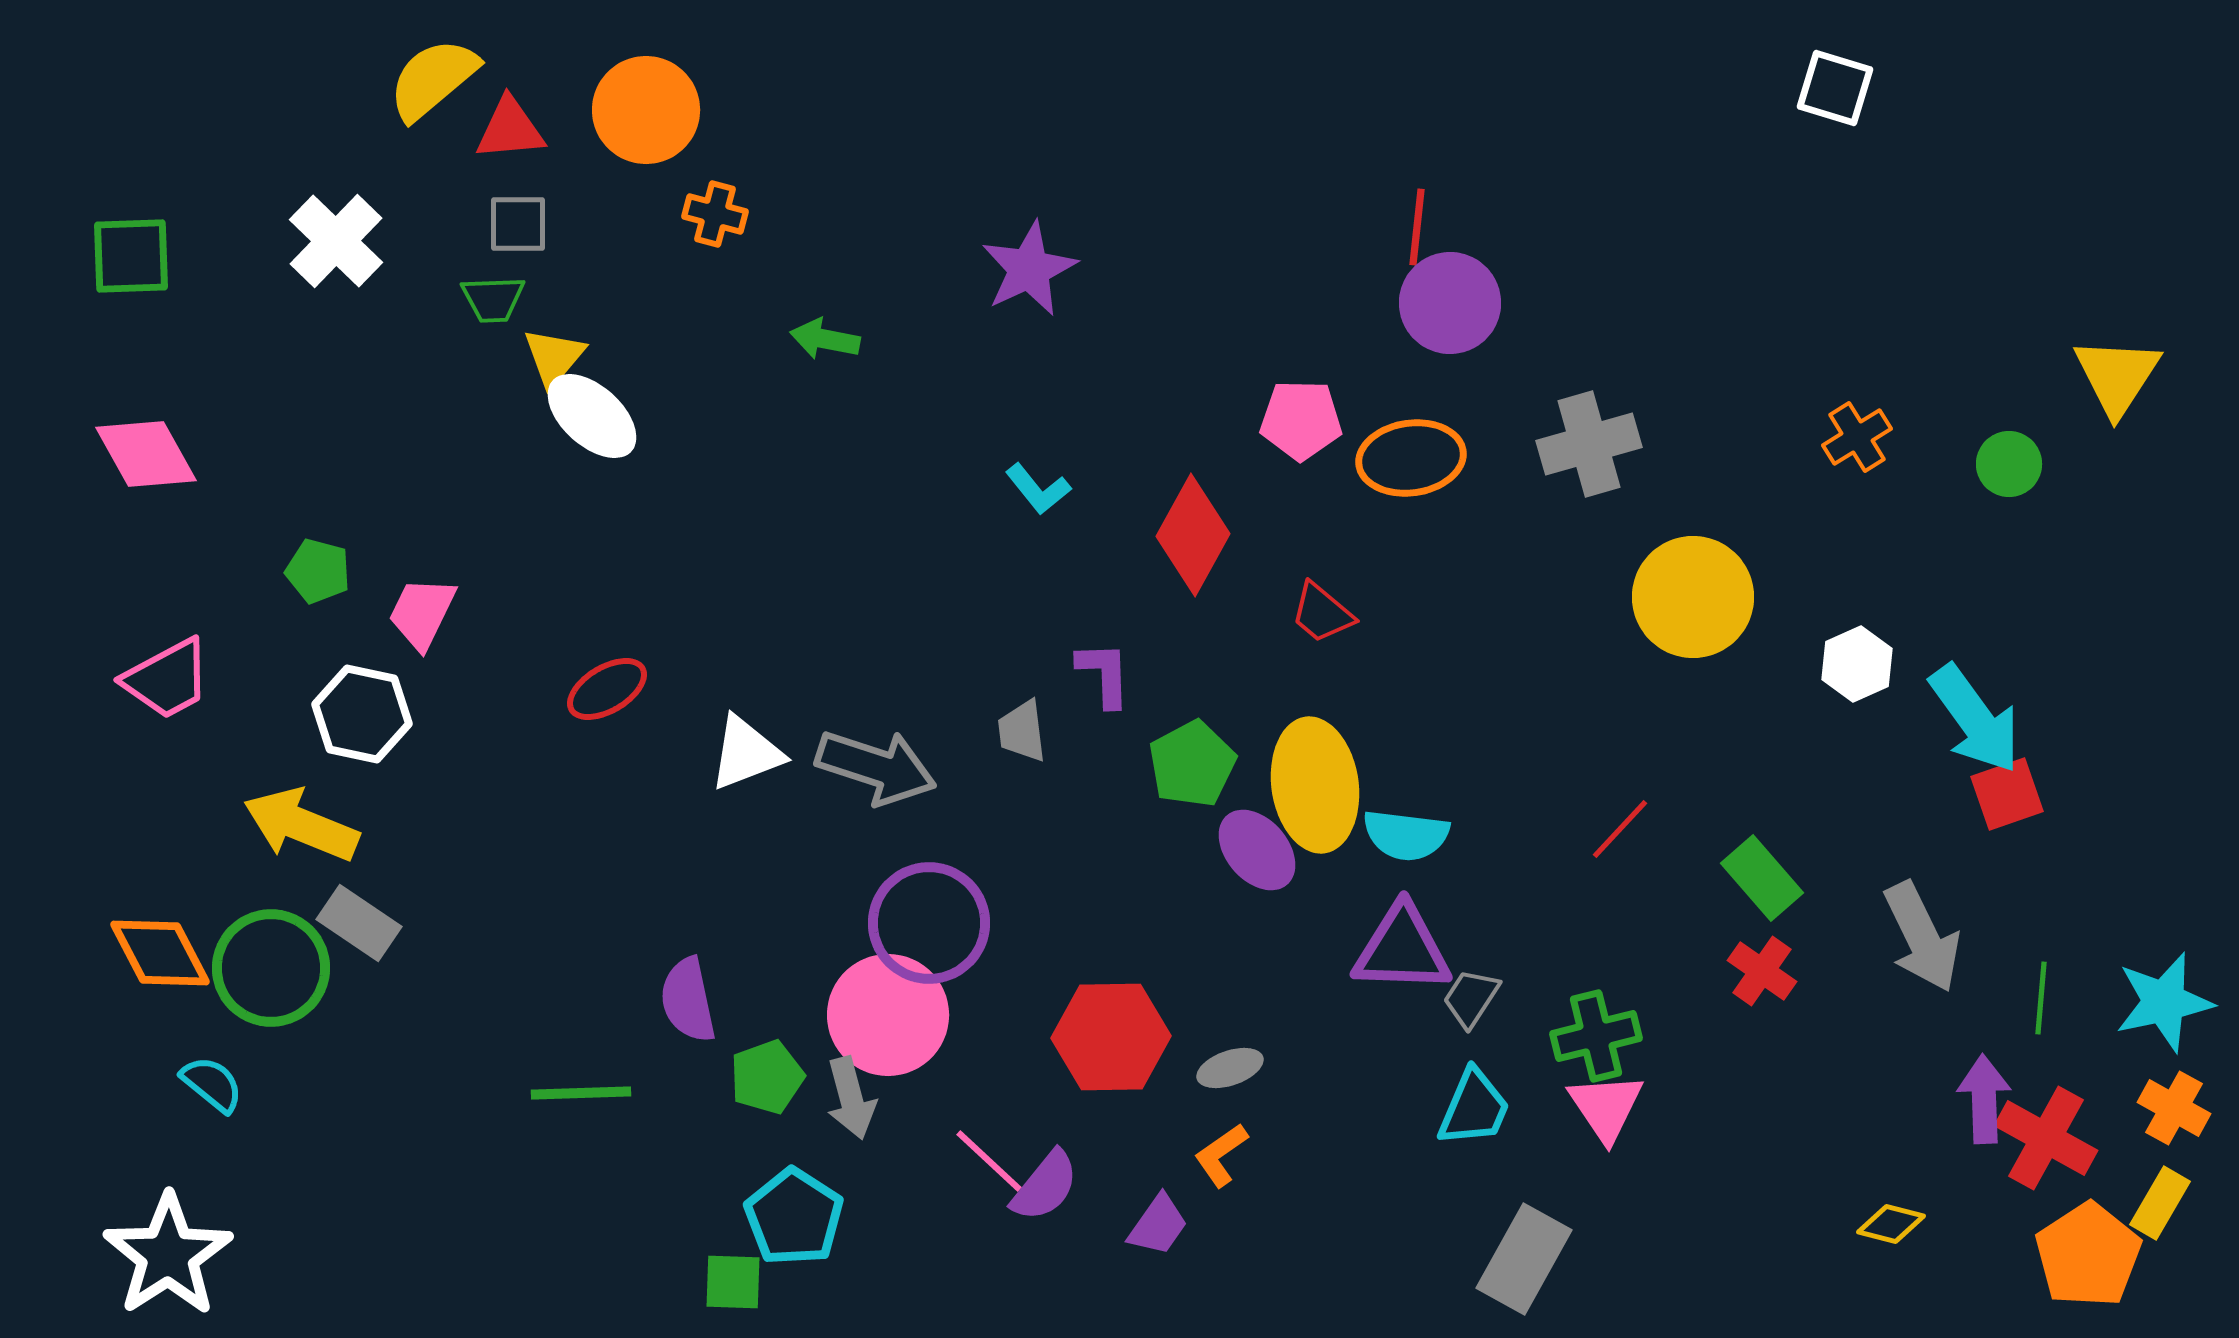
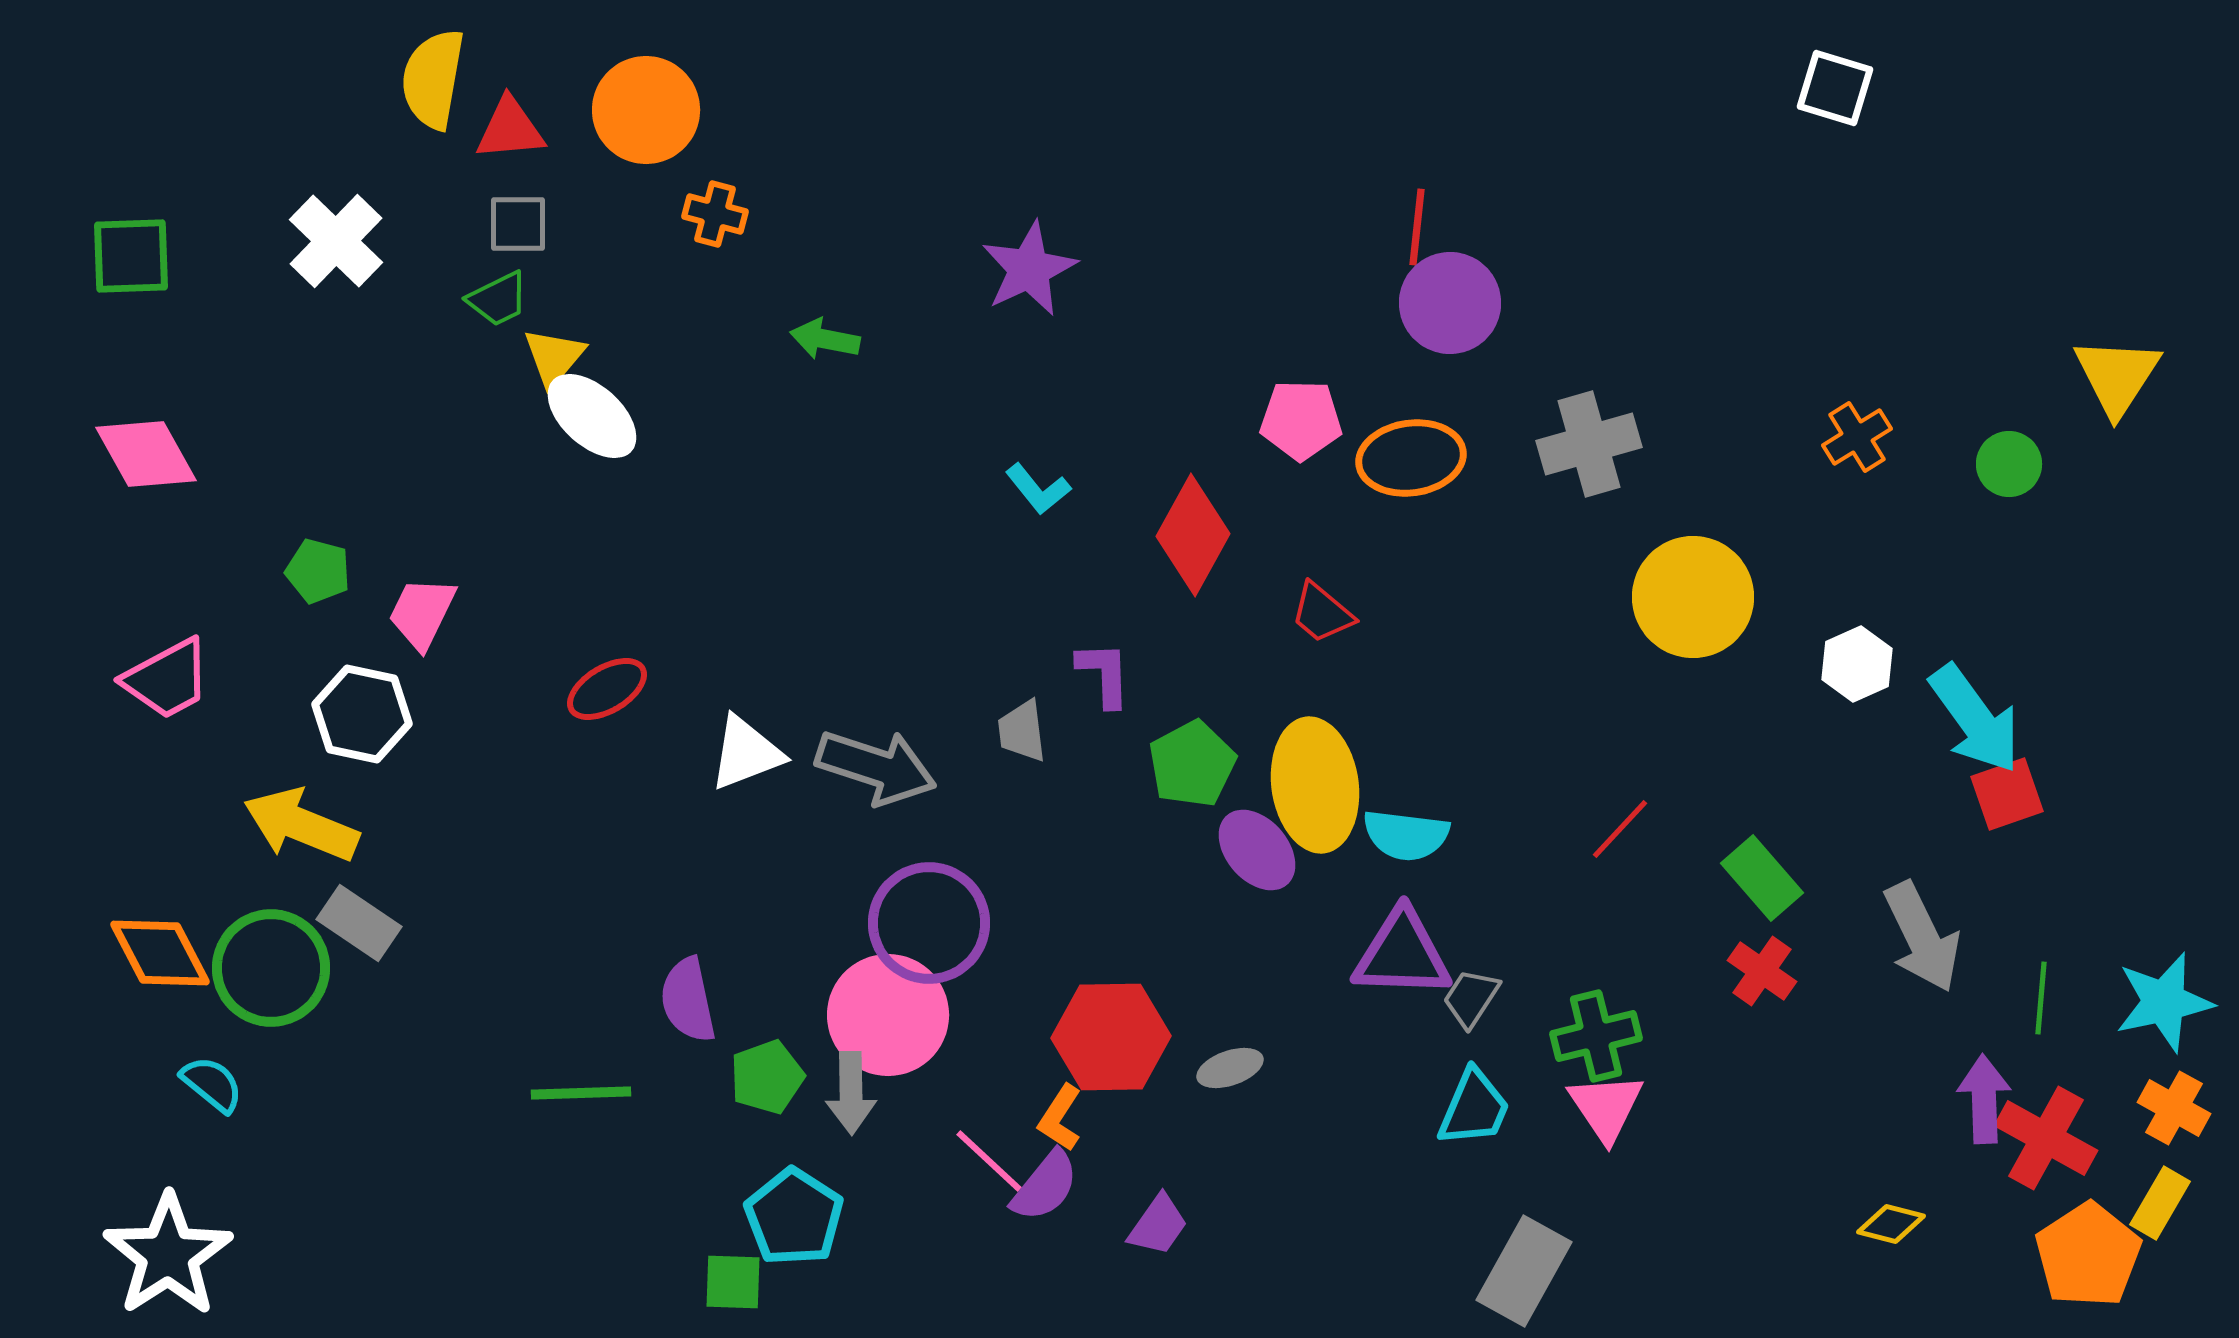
yellow semicircle at (433, 79): rotated 40 degrees counterclockwise
green trapezoid at (493, 299): moved 5 px right; rotated 24 degrees counterclockwise
purple triangle at (1402, 949): moved 5 px down
gray arrow at (851, 1098): moved 5 px up; rotated 14 degrees clockwise
orange L-shape at (1221, 1155): moved 161 px left, 37 px up; rotated 22 degrees counterclockwise
gray rectangle at (1524, 1259): moved 12 px down
